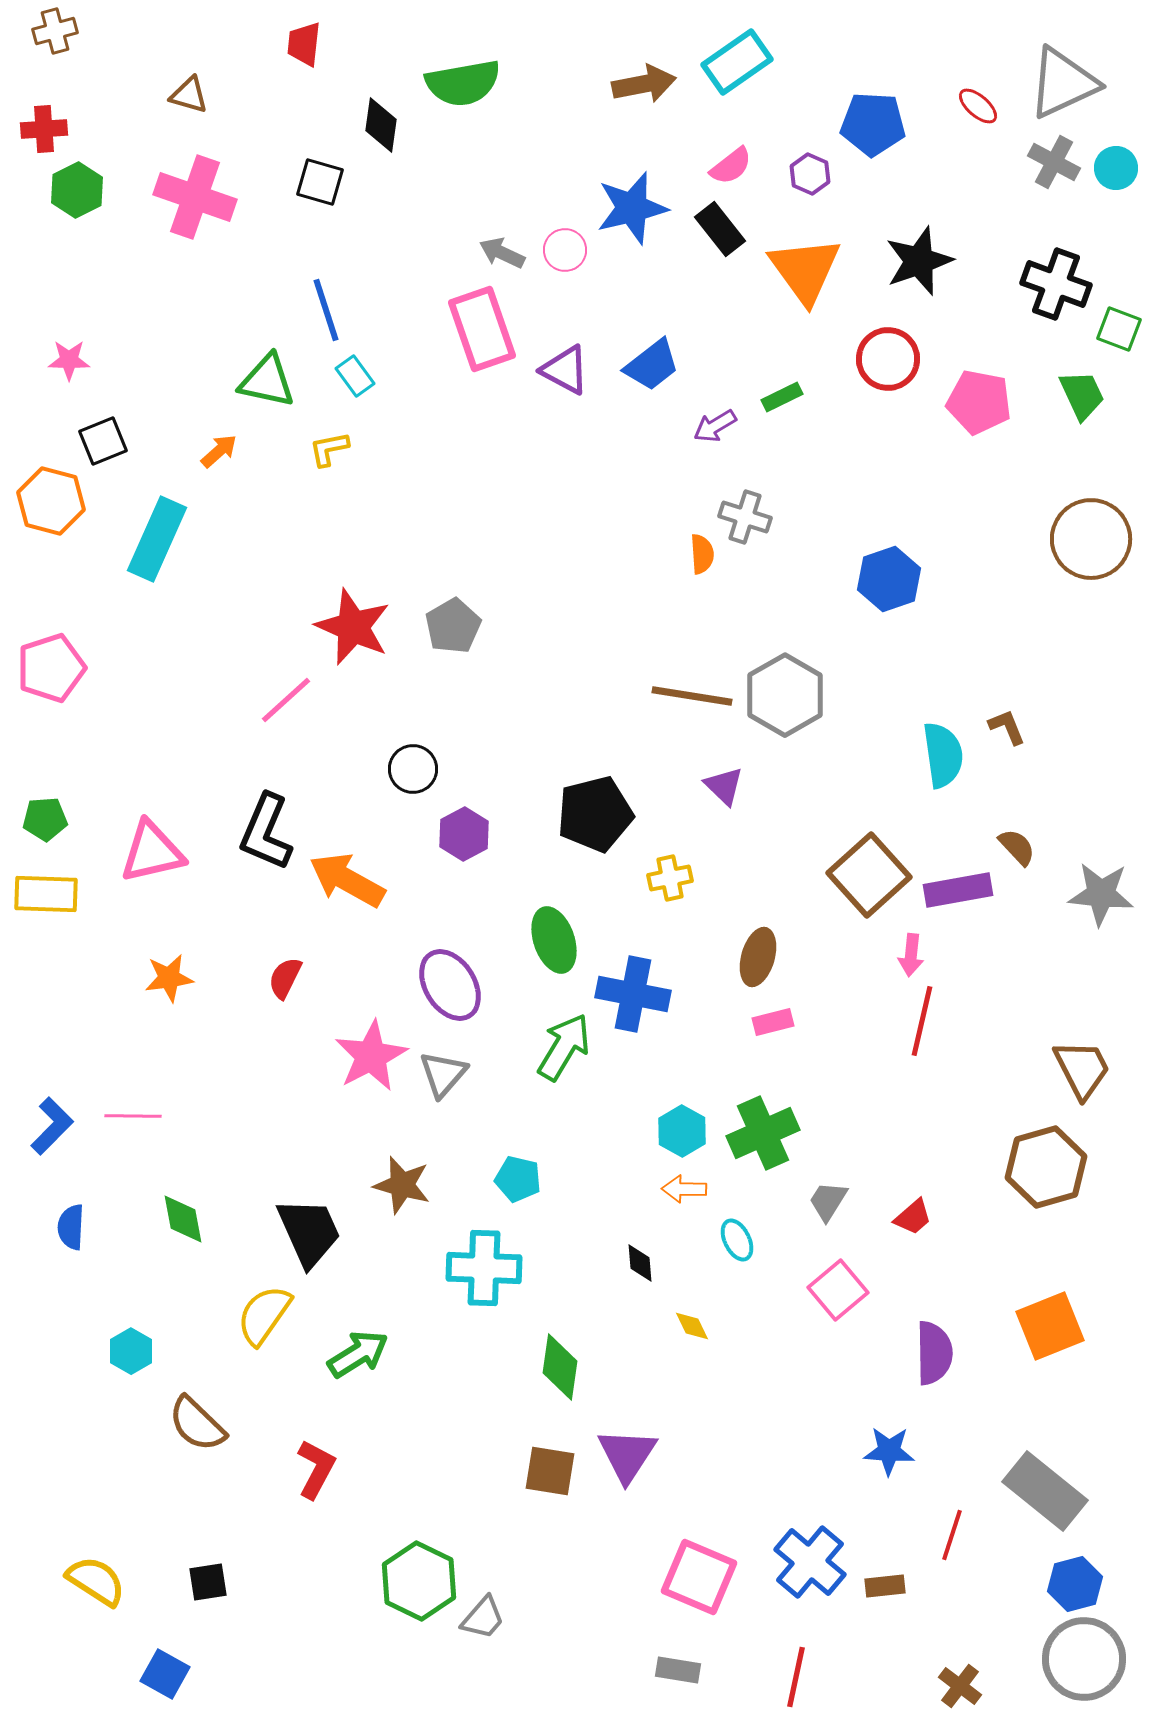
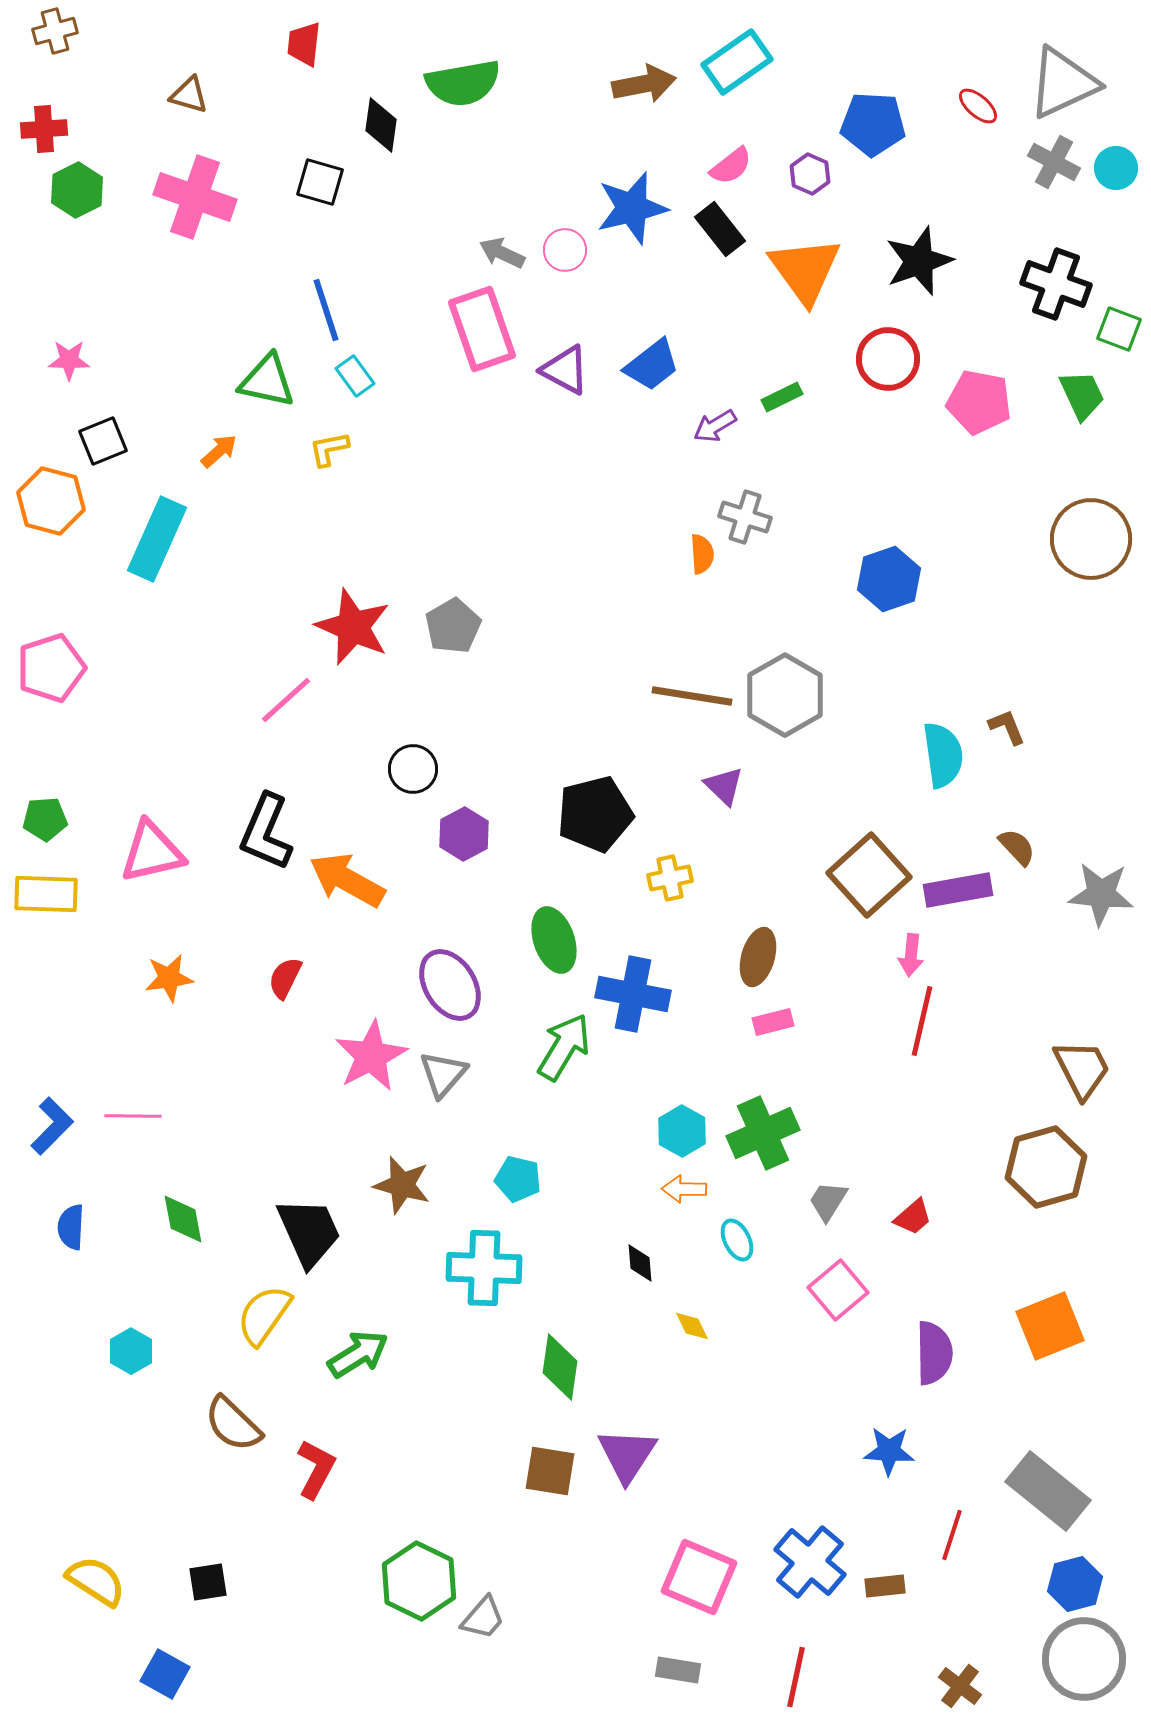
brown semicircle at (197, 1424): moved 36 px right
gray rectangle at (1045, 1491): moved 3 px right
